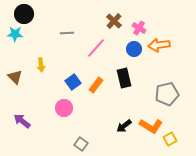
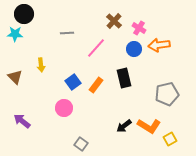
orange L-shape: moved 2 px left
